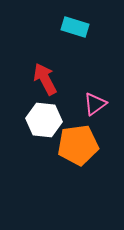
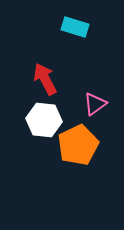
orange pentagon: rotated 18 degrees counterclockwise
